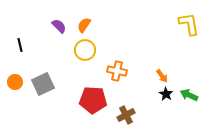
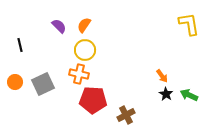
orange cross: moved 38 px left, 3 px down
